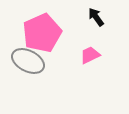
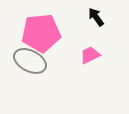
pink pentagon: moved 1 px left; rotated 18 degrees clockwise
gray ellipse: moved 2 px right
